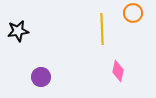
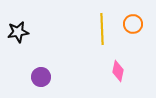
orange circle: moved 11 px down
black star: moved 1 px down
